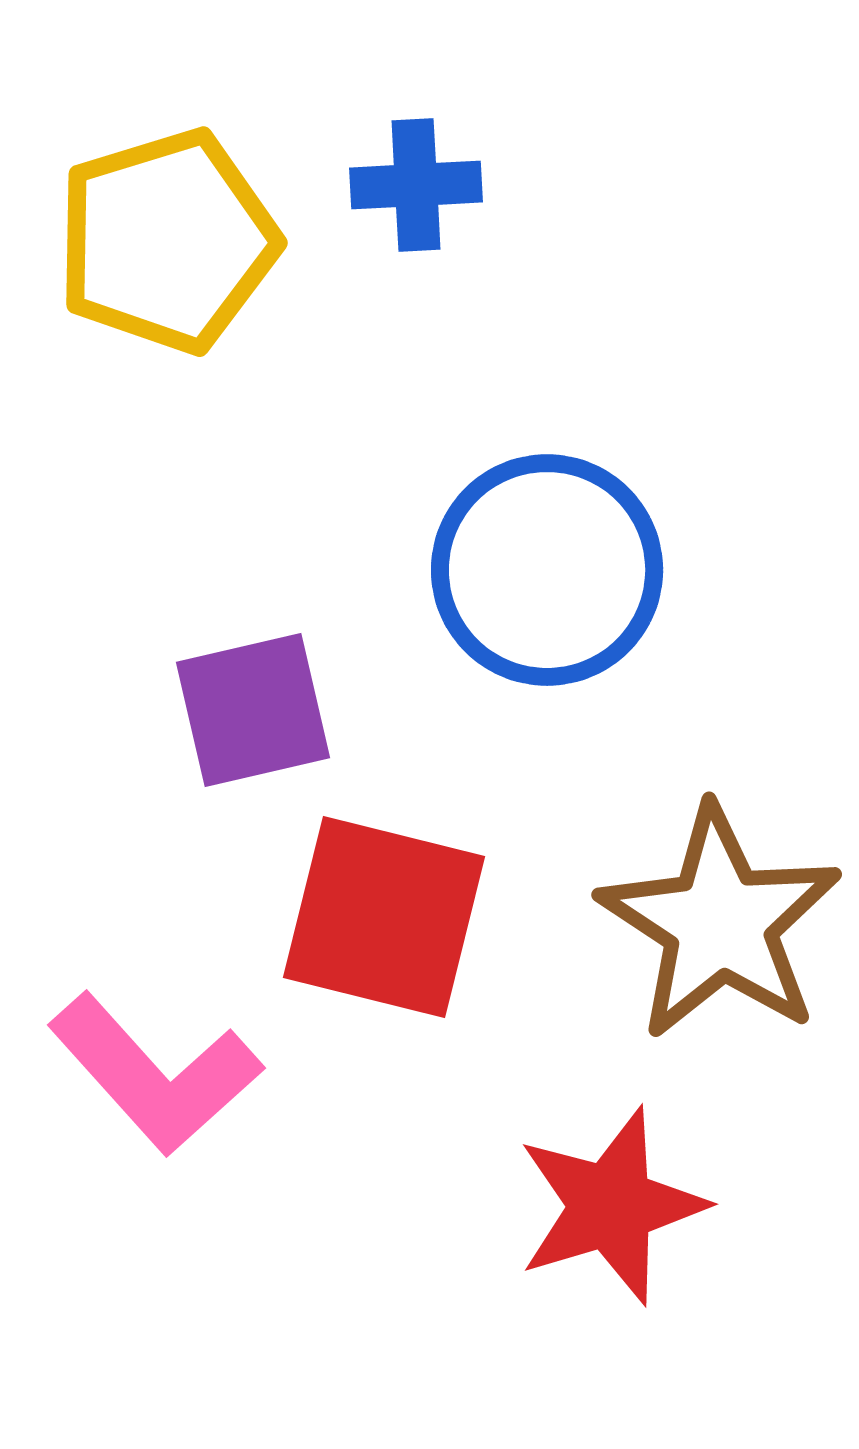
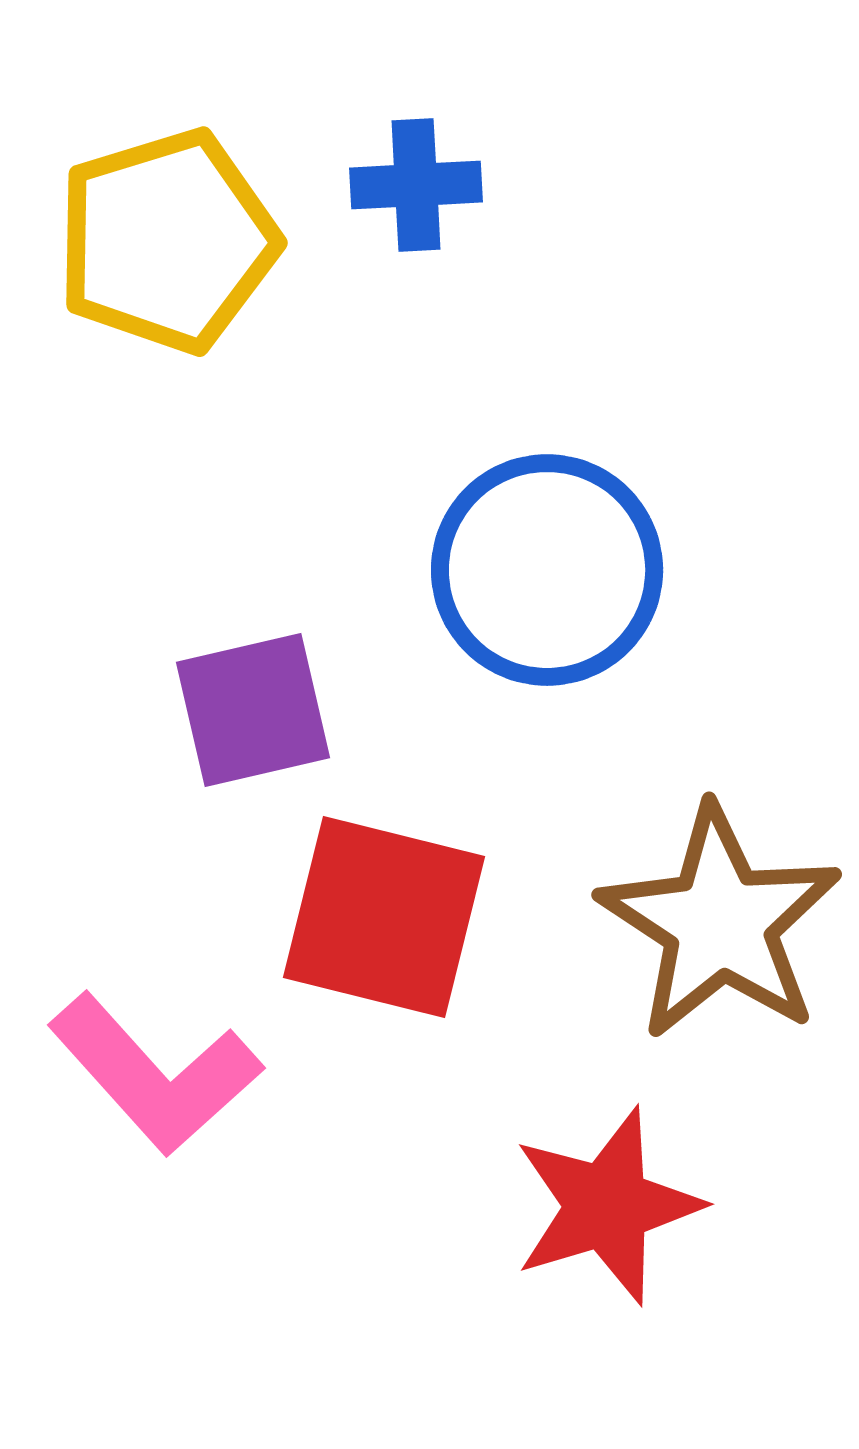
red star: moved 4 px left
